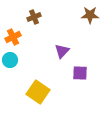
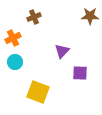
brown star: moved 1 px down
orange cross: moved 1 px down
cyan circle: moved 5 px right, 2 px down
yellow square: rotated 15 degrees counterclockwise
